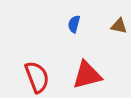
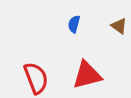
brown triangle: rotated 24 degrees clockwise
red semicircle: moved 1 px left, 1 px down
